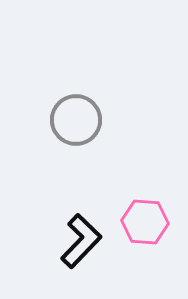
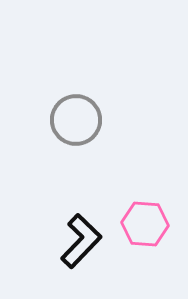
pink hexagon: moved 2 px down
